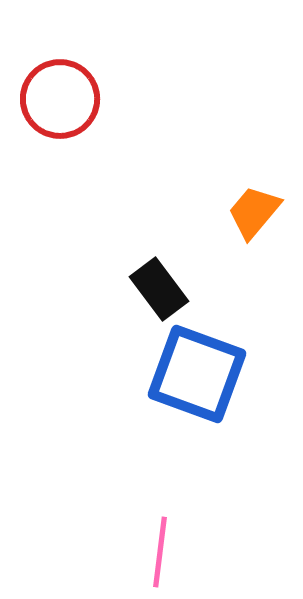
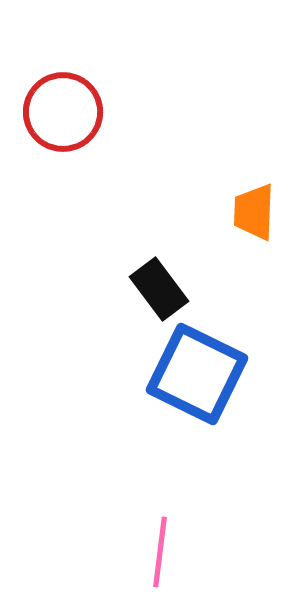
red circle: moved 3 px right, 13 px down
orange trapezoid: rotated 38 degrees counterclockwise
blue square: rotated 6 degrees clockwise
